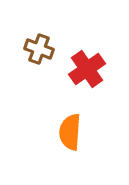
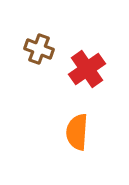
orange semicircle: moved 7 px right
